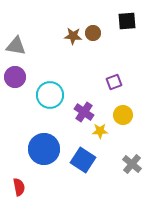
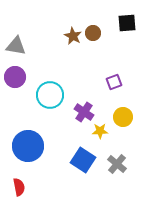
black square: moved 2 px down
brown star: rotated 24 degrees clockwise
yellow circle: moved 2 px down
blue circle: moved 16 px left, 3 px up
gray cross: moved 15 px left
